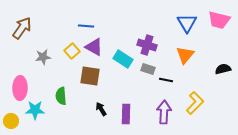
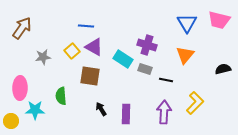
gray rectangle: moved 3 px left
